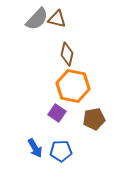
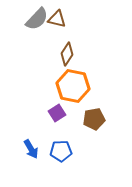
brown diamond: rotated 20 degrees clockwise
purple square: rotated 24 degrees clockwise
blue arrow: moved 4 px left, 1 px down
